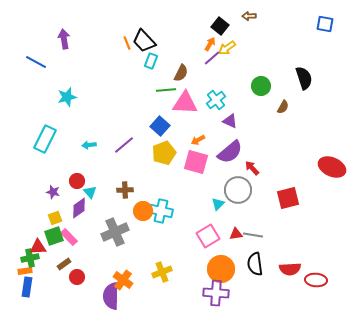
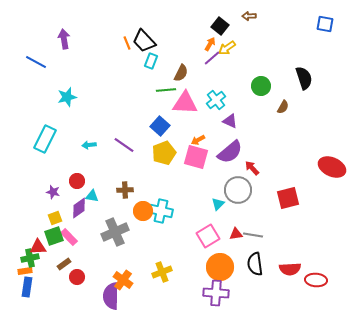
purple line at (124, 145): rotated 75 degrees clockwise
pink square at (196, 162): moved 5 px up
cyan triangle at (90, 192): moved 2 px right, 4 px down; rotated 40 degrees counterclockwise
orange circle at (221, 269): moved 1 px left, 2 px up
